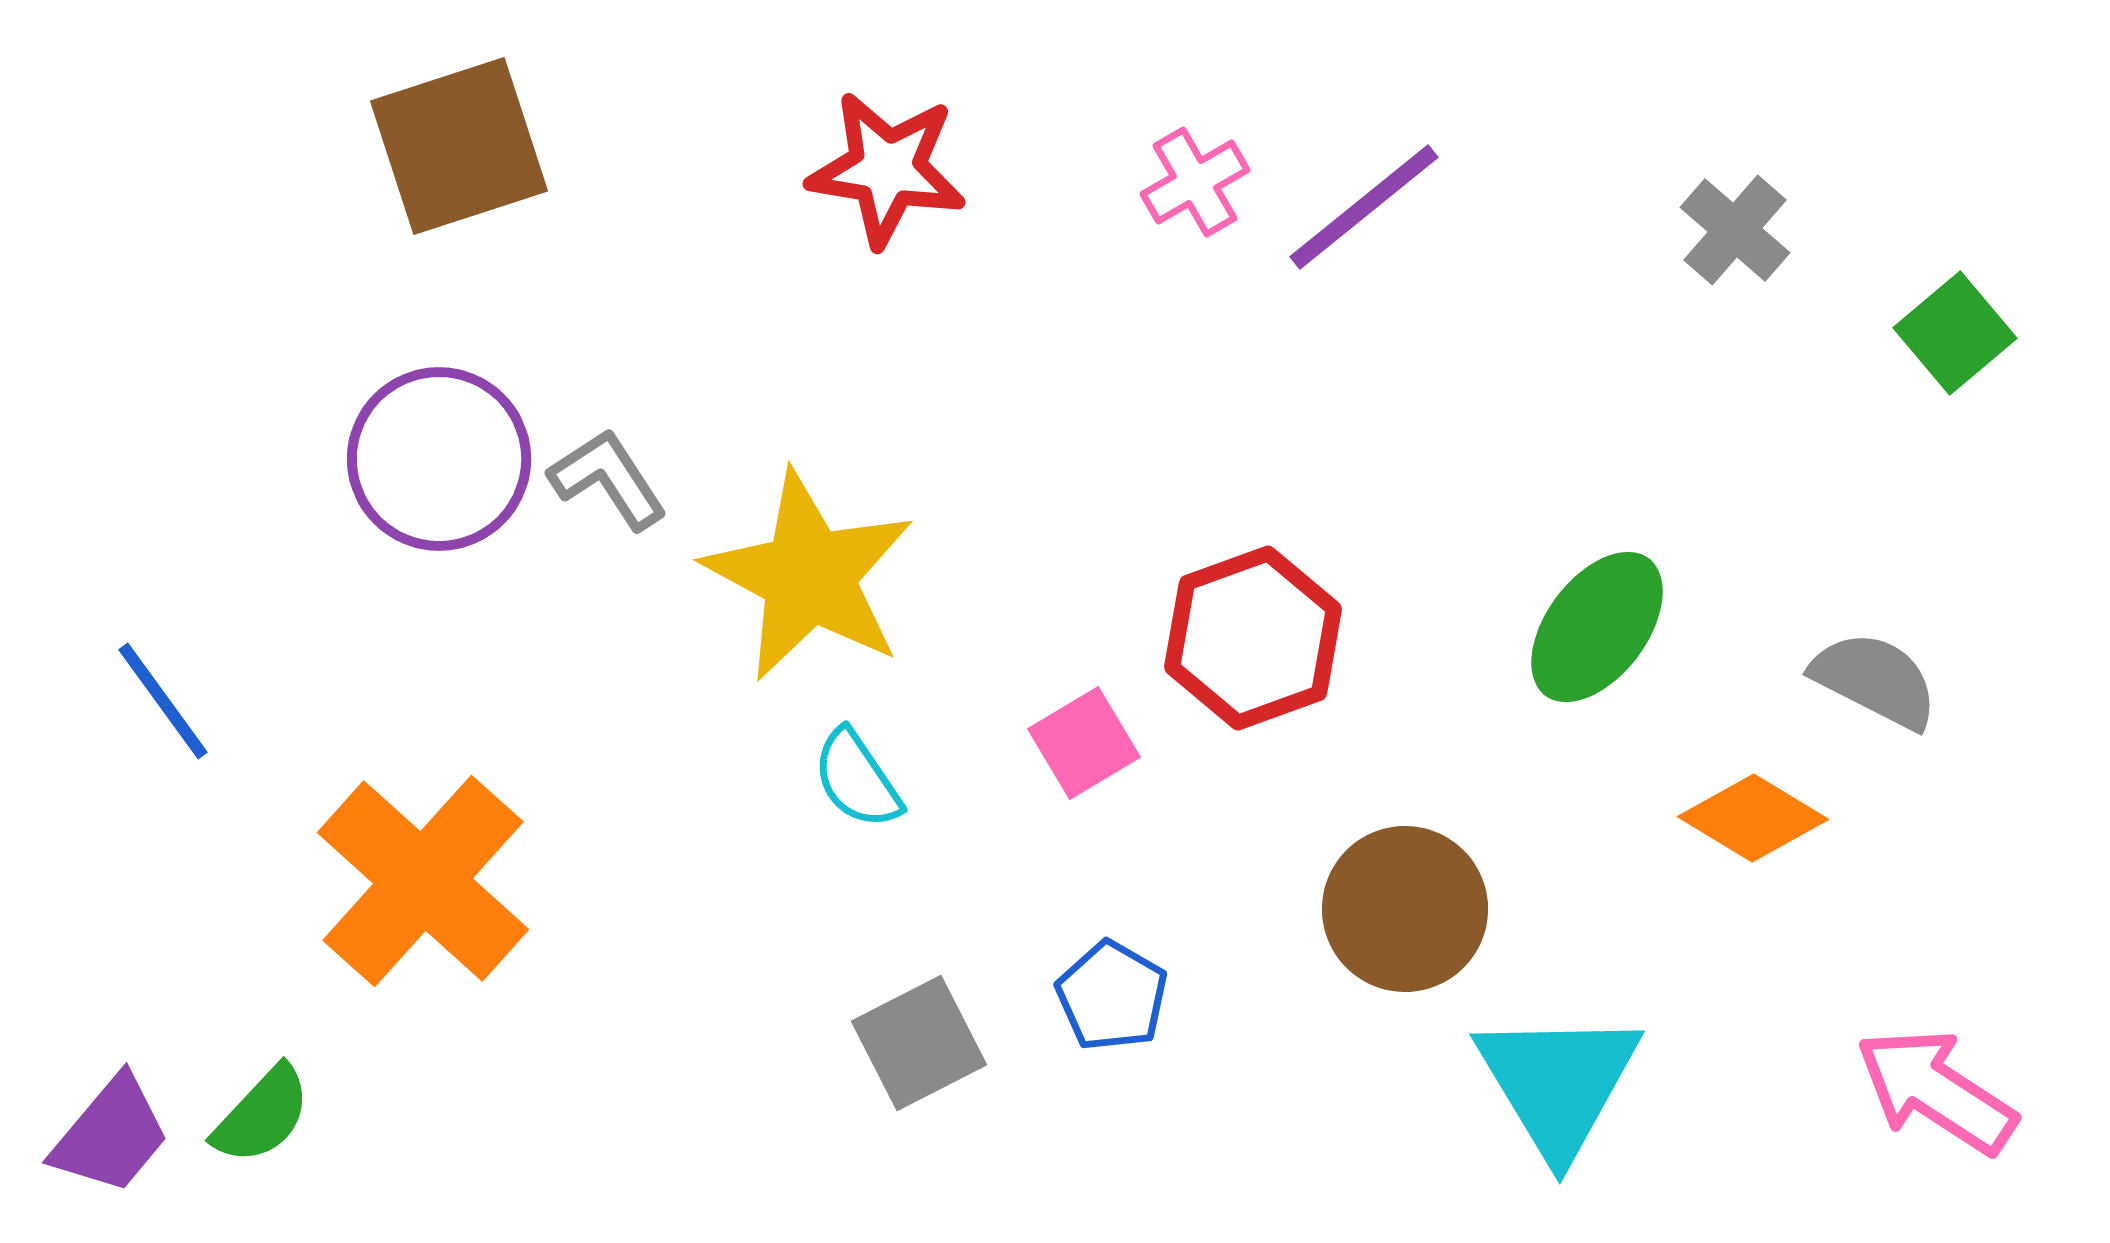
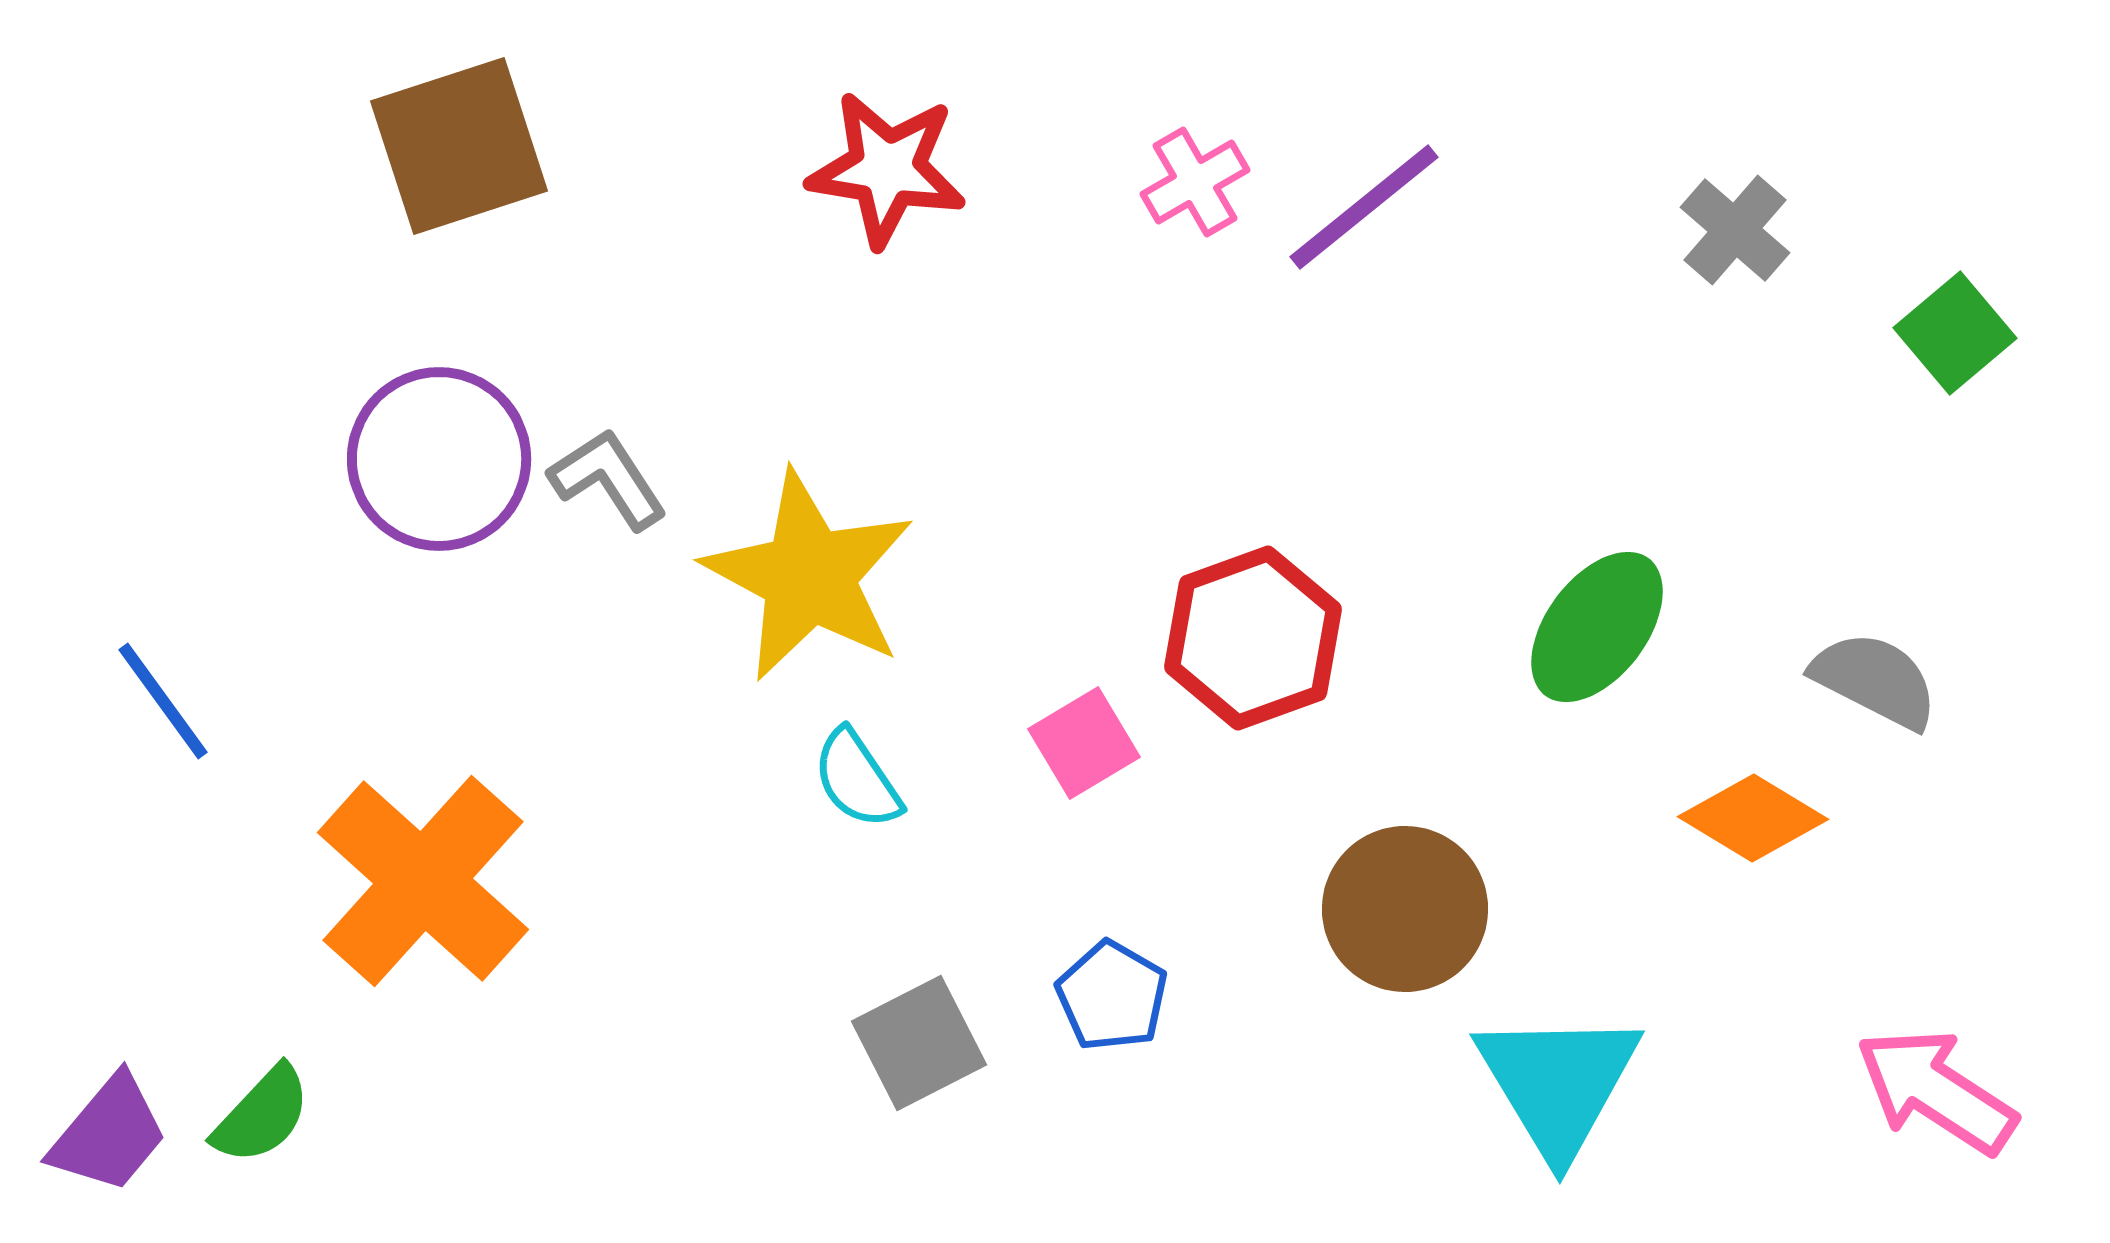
purple trapezoid: moved 2 px left, 1 px up
